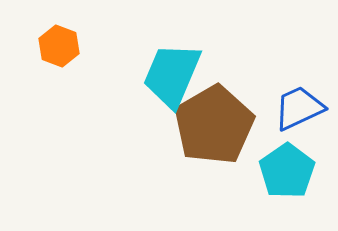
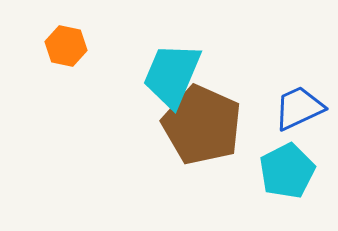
orange hexagon: moved 7 px right; rotated 9 degrees counterclockwise
brown pentagon: moved 12 px left; rotated 18 degrees counterclockwise
cyan pentagon: rotated 8 degrees clockwise
